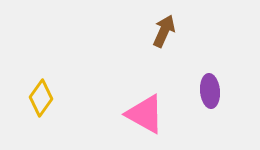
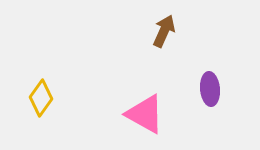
purple ellipse: moved 2 px up
